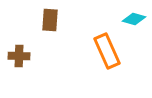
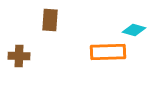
cyan diamond: moved 11 px down
orange rectangle: moved 1 px right, 1 px down; rotated 68 degrees counterclockwise
